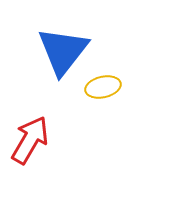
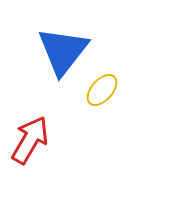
yellow ellipse: moved 1 px left, 3 px down; rotated 36 degrees counterclockwise
